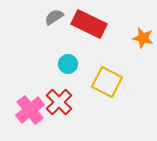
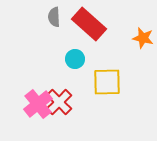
gray semicircle: rotated 60 degrees counterclockwise
red rectangle: rotated 16 degrees clockwise
cyan circle: moved 7 px right, 5 px up
yellow square: rotated 28 degrees counterclockwise
pink cross: moved 8 px right, 6 px up
